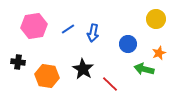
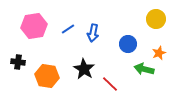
black star: moved 1 px right
